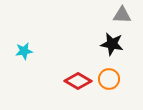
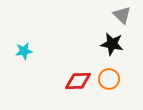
gray triangle: rotated 42 degrees clockwise
red diamond: rotated 32 degrees counterclockwise
